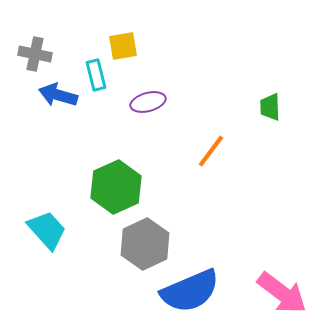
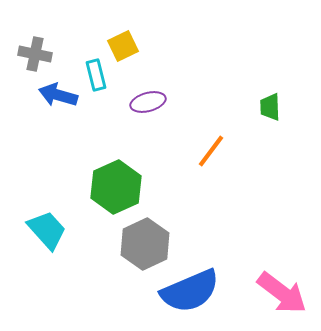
yellow square: rotated 16 degrees counterclockwise
